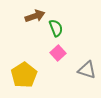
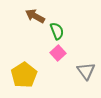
brown arrow: rotated 132 degrees counterclockwise
green semicircle: moved 1 px right, 3 px down
gray triangle: moved 1 px left, 1 px down; rotated 36 degrees clockwise
